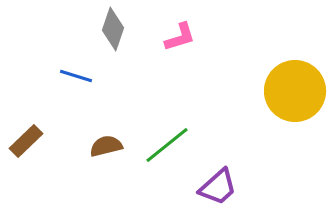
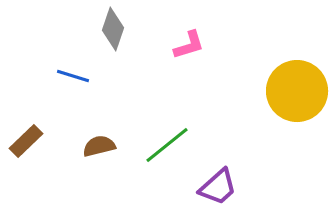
pink L-shape: moved 9 px right, 8 px down
blue line: moved 3 px left
yellow circle: moved 2 px right
brown semicircle: moved 7 px left
